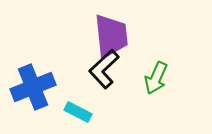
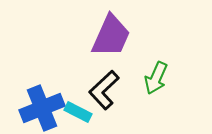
purple trapezoid: rotated 30 degrees clockwise
black L-shape: moved 21 px down
blue cross: moved 9 px right, 21 px down
